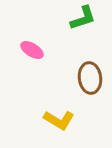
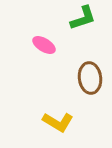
pink ellipse: moved 12 px right, 5 px up
yellow L-shape: moved 1 px left, 2 px down
